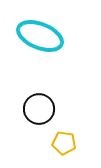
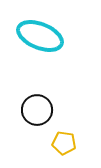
black circle: moved 2 px left, 1 px down
